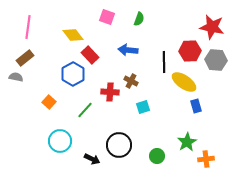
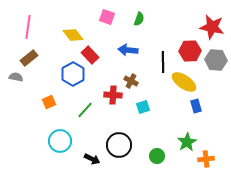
brown rectangle: moved 4 px right
black line: moved 1 px left
red cross: moved 3 px right, 3 px down
orange square: rotated 24 degrees clockwise
